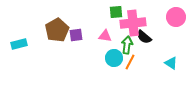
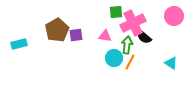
pink circle: moved 2 px left, 1 px up
pink cross: rotated 20 degrees counterclockwise
